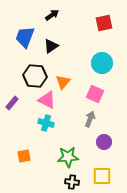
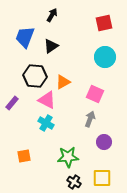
black arrow: rotated 24 degrees counterclockwise
cyan circle: moved 3 px right, 6 px up
orange triangle: rotated 21 degrees clockwise
cyan cross: rotated 14 degrees clockwise
yellow square: moved 2 px down
black cross: moved 2 px right; rotated 24 degrees clockwise
